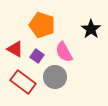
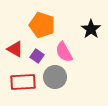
red rectangle: rotated 40 degrees counterclockwise
